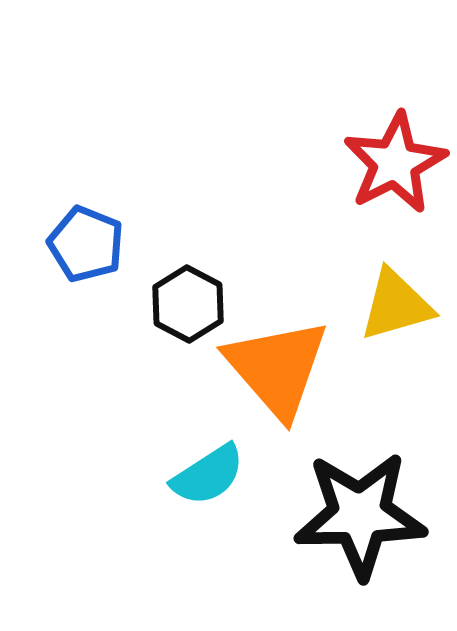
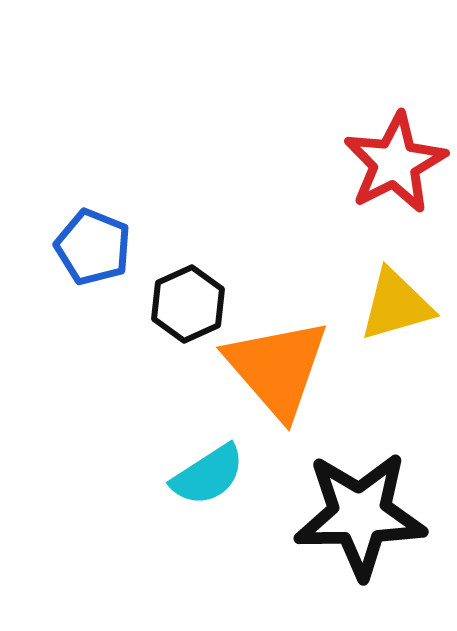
blue pentagon: moved 7 px right, 3 px down
black hexagon: rotated 8 degrees clockwise
